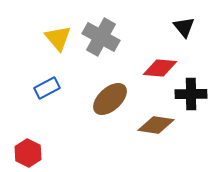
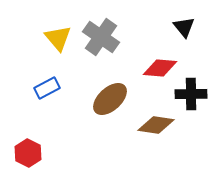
gray cross: rotated 6 degrees clockwise
